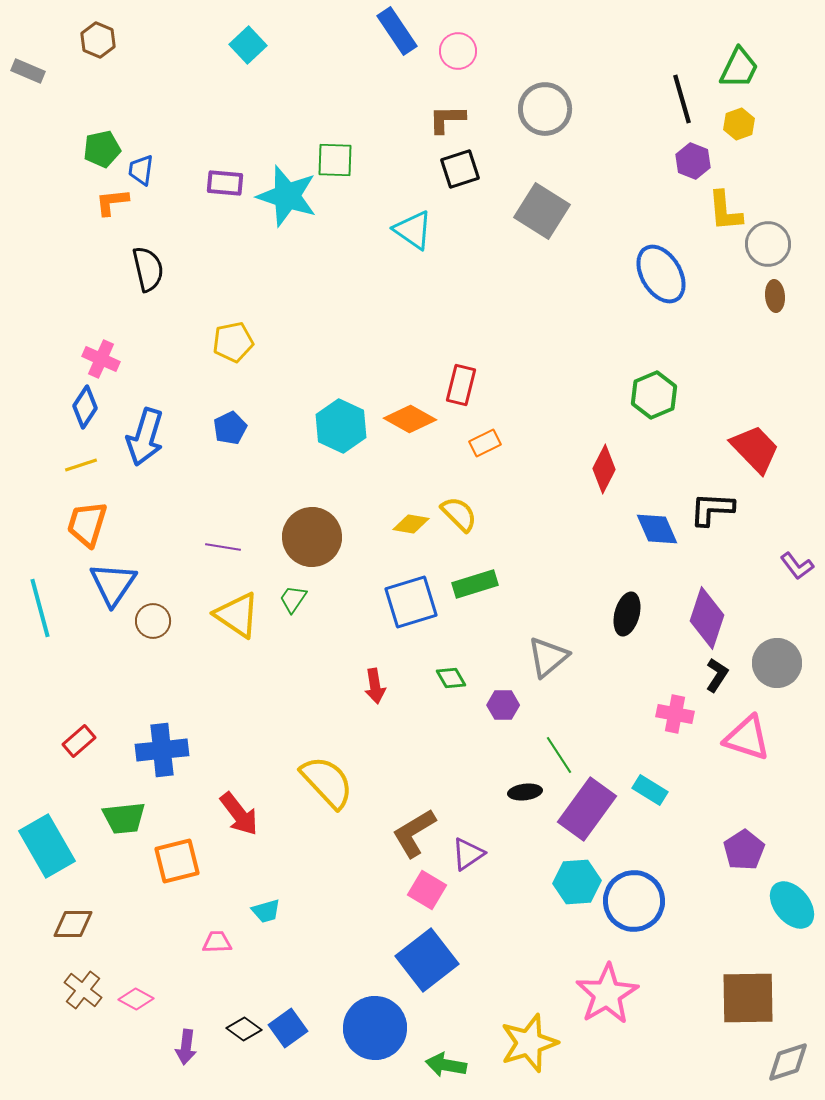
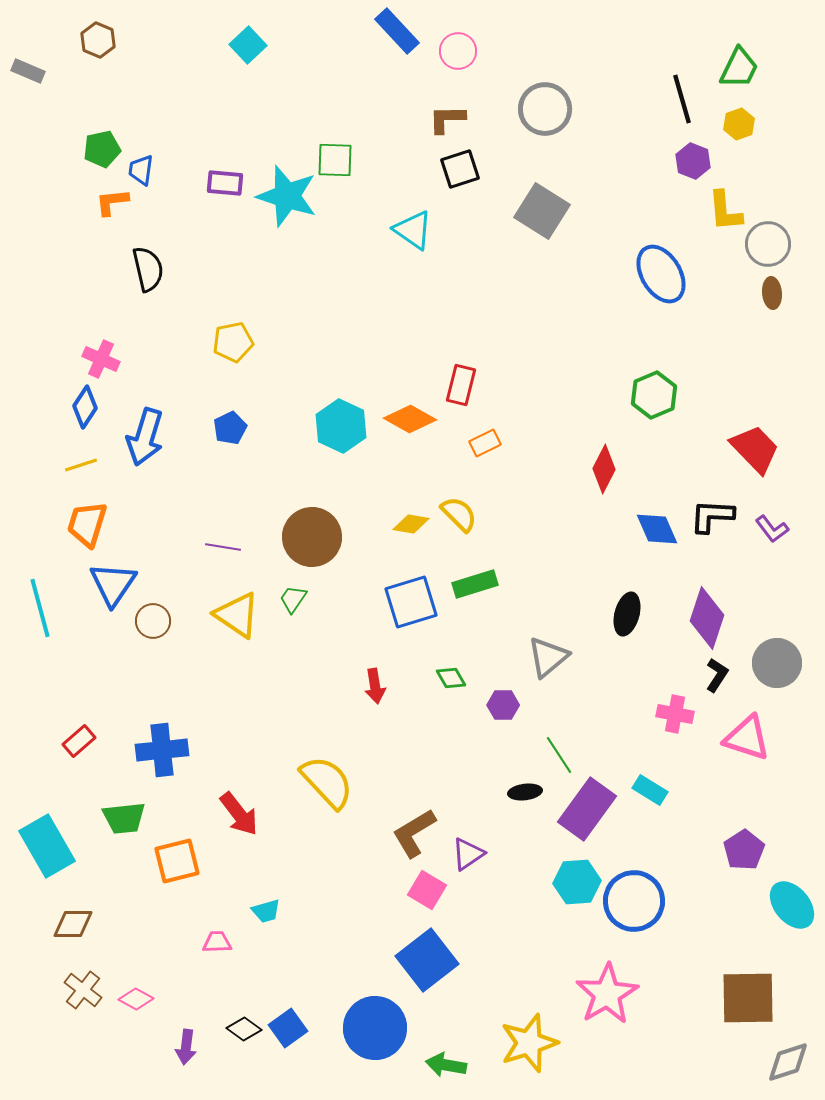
blue rectangle at (397, 31): rotated 9 degrees counterclockwise
brown ellipse at (775, 296): moved 3 px left, 3 px up
black L-shape at (712, 509): moved 7 px down
purple L-shape at (797, 566): moved 25 px left, 37 px up
